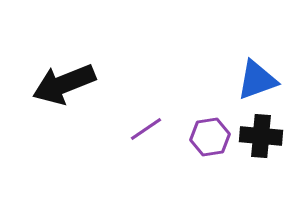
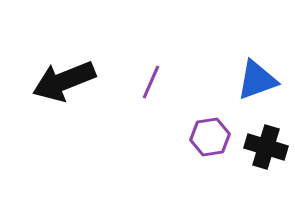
black arrow: moved 3 px up
purple line: moved 5 px right, 47 px up; rotated 32 degrees counterclockwise
black cross: moved 5 px right, 11 px down; rotated 12 degrees clockwise
